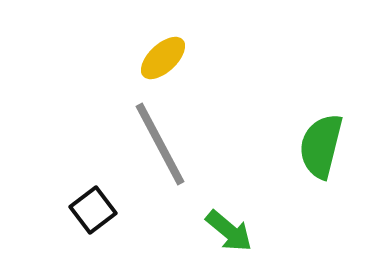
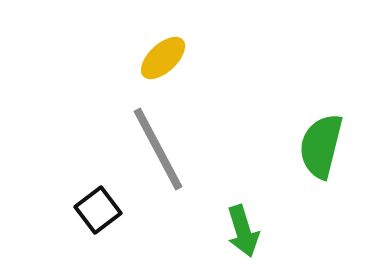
gray line: moved 2 px left, 5 px down
black square: moved 5 px right
green arrow: moved 14 px right; rotated 33 degrees clockwise
